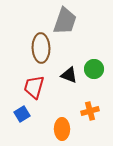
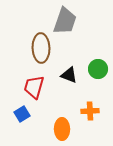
green circle: moved 4 px right
orange cross: rotated 12 degrees clockwise
